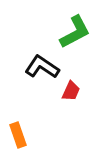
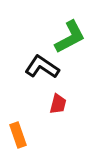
green L-shape: moved 5 px left, 5 px down
red trapezoid: moved 13 px left, 13 px down; rotated 10 degrees counterclockwise
